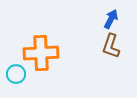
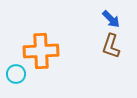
blue arrow: rotated 108 degrees clockwise
orange cross: moved 2 px up
